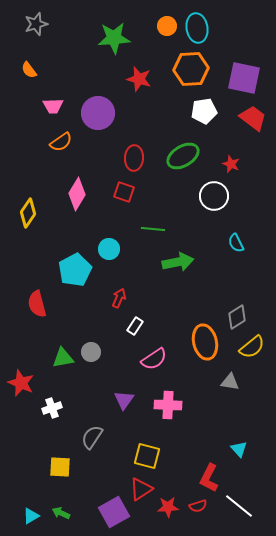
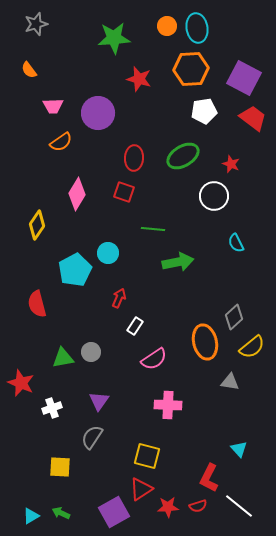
purple square at (244, 78): rotated 16 degrees clockwise
yellow diamond at (28, 213): moved 9 px right, 12 px down
cyan circle at (109, 249): moved 1 px left, 4 px down
gray diamond at (237, 317): moved 3 px left; rotated 10 degrees counterclockwise
purple triangle at (124, 400): moved 25 px left, 1 px down
